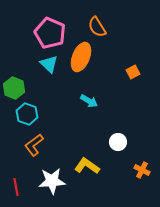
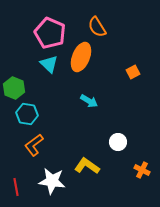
cyan hexagon: rotated 10 degrees counterclockwise
white star: rotated 12 degrees clockwise
